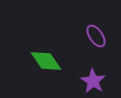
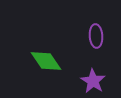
purple ellipse: rotated 30 degrees clockwise
